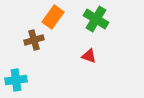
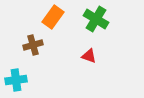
brown cross: moved 1 px left, 5 px down
